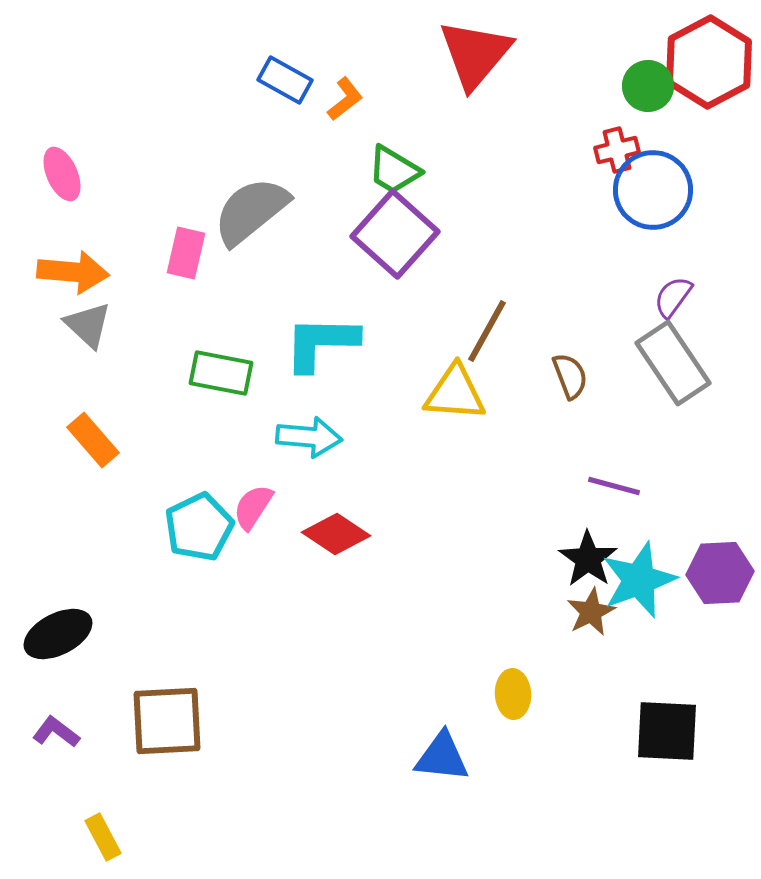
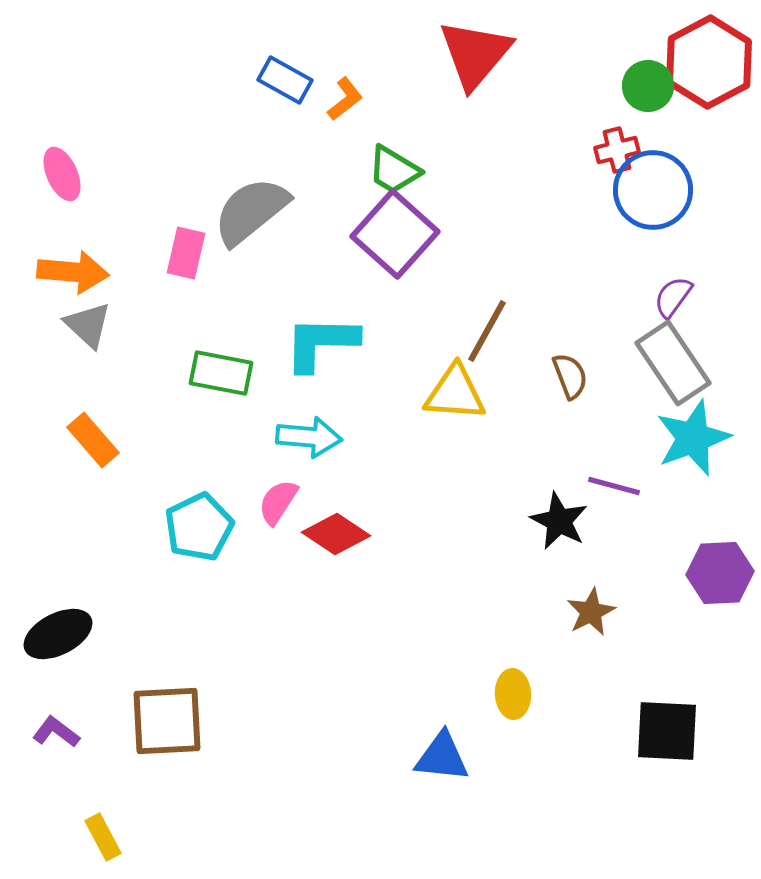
pink semicircle: moved 25 px right, 5 px up
black star: moved 29 px left, 38 px up; rotated 8 degrees counterclockwise
cyan star: moved 54 px right, 142 px up
